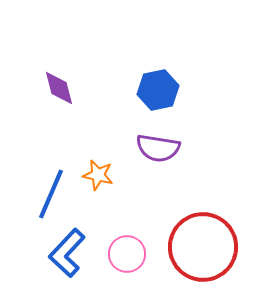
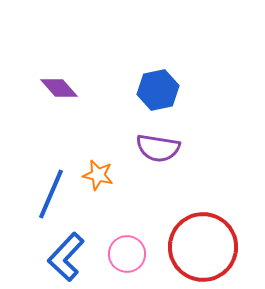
purple diamond: rotated 27 degrees counterclockwise
blue L-shape: moved 1 px left, 4 px down
